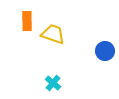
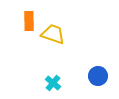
orange rectangle: moved 2 px right
blue circle: moved 7 px left, 25 px down
